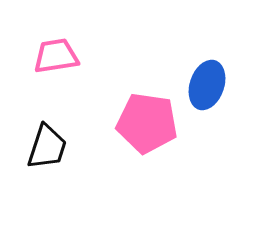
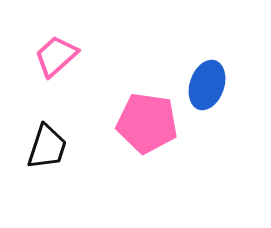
pink trapezoid: rotated 33 degrees counterclockwise
